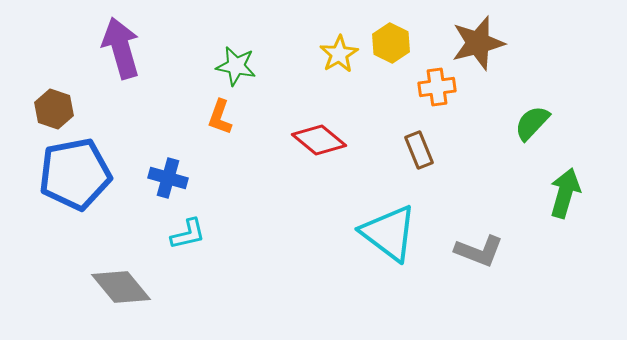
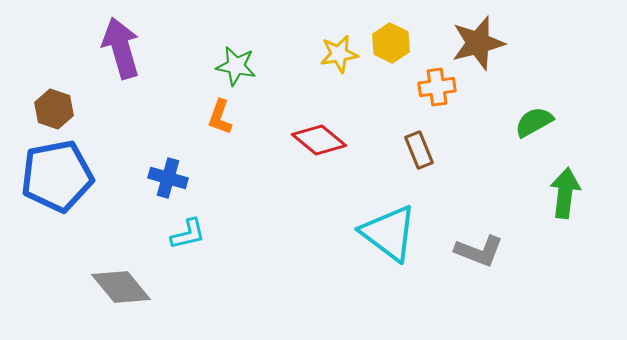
yellow star: rotated 21 degrees clockwise
green semicircle: moved 2 px right, 1 px up; rotated 18 degrees clockwise
blue pentagon: moved 18 px left, 2 px down
green arrow: rotated 9 degrees counterclockwise
